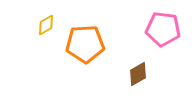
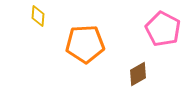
yellow diamond: moved 8 px left, 9 px up; rotated 55 degrees counterclockwise
pink pentagon: rotated 20 degrees clockwise
